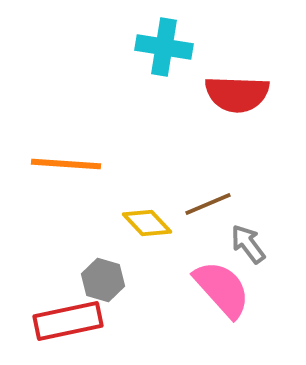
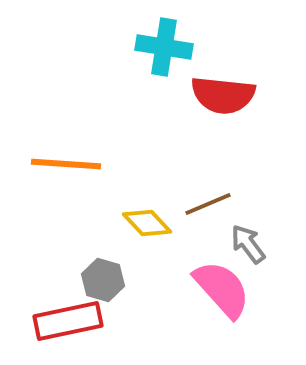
red semicircle: moved 14 px left, 1 px down; rotated 4 degrees clockwise
